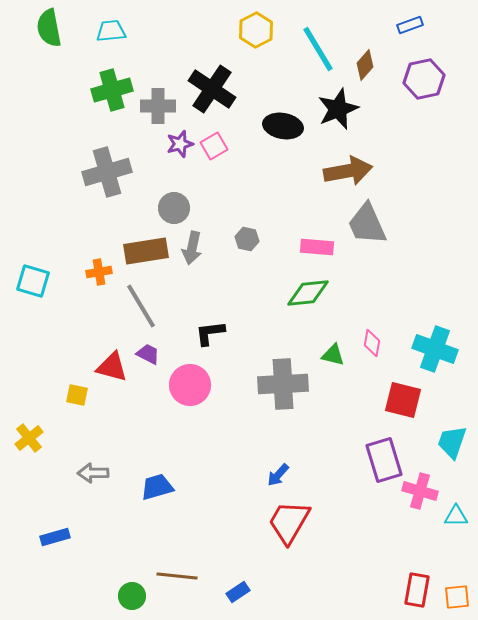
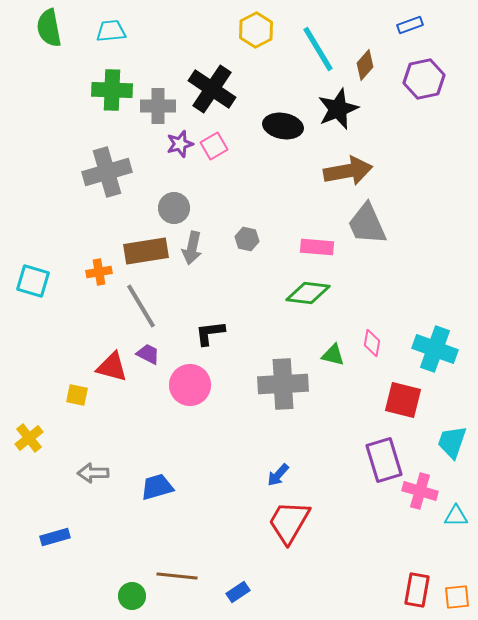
green cross at (112, 90): rotated 18 degrees clockwise
green diamond at (308, 293): rotated 12 degrees clockwise
